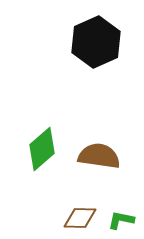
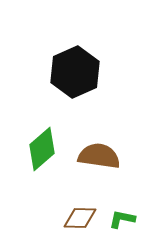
black hexagon: moved 21 px left, 30 px down
green L-shape: moved 1 px right, 1 px up
